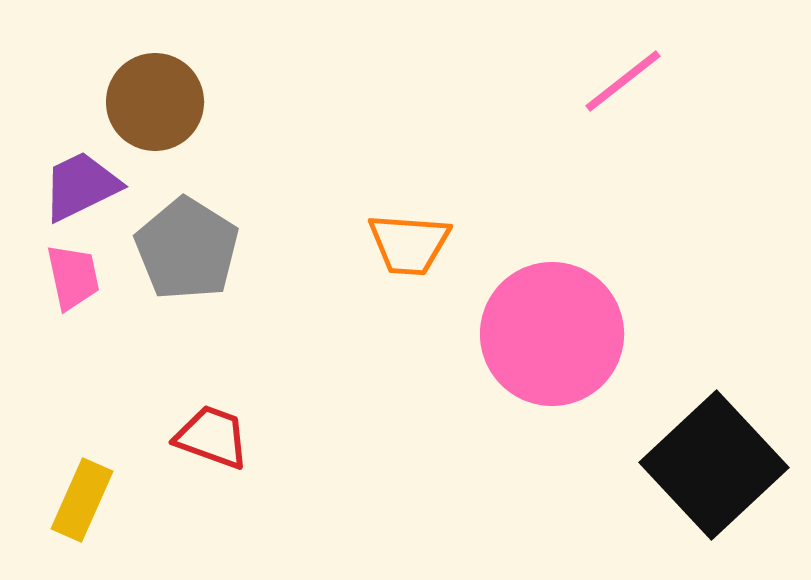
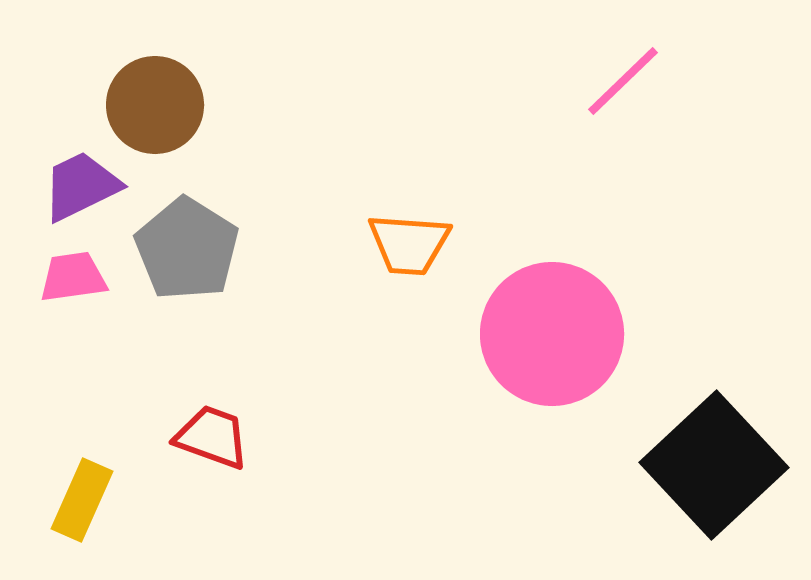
pink line: rotated 6 degrees counterclockwise
brown circle: moved 3 px down
pink trapezoid: rotated 86 degrees counterclockwise
